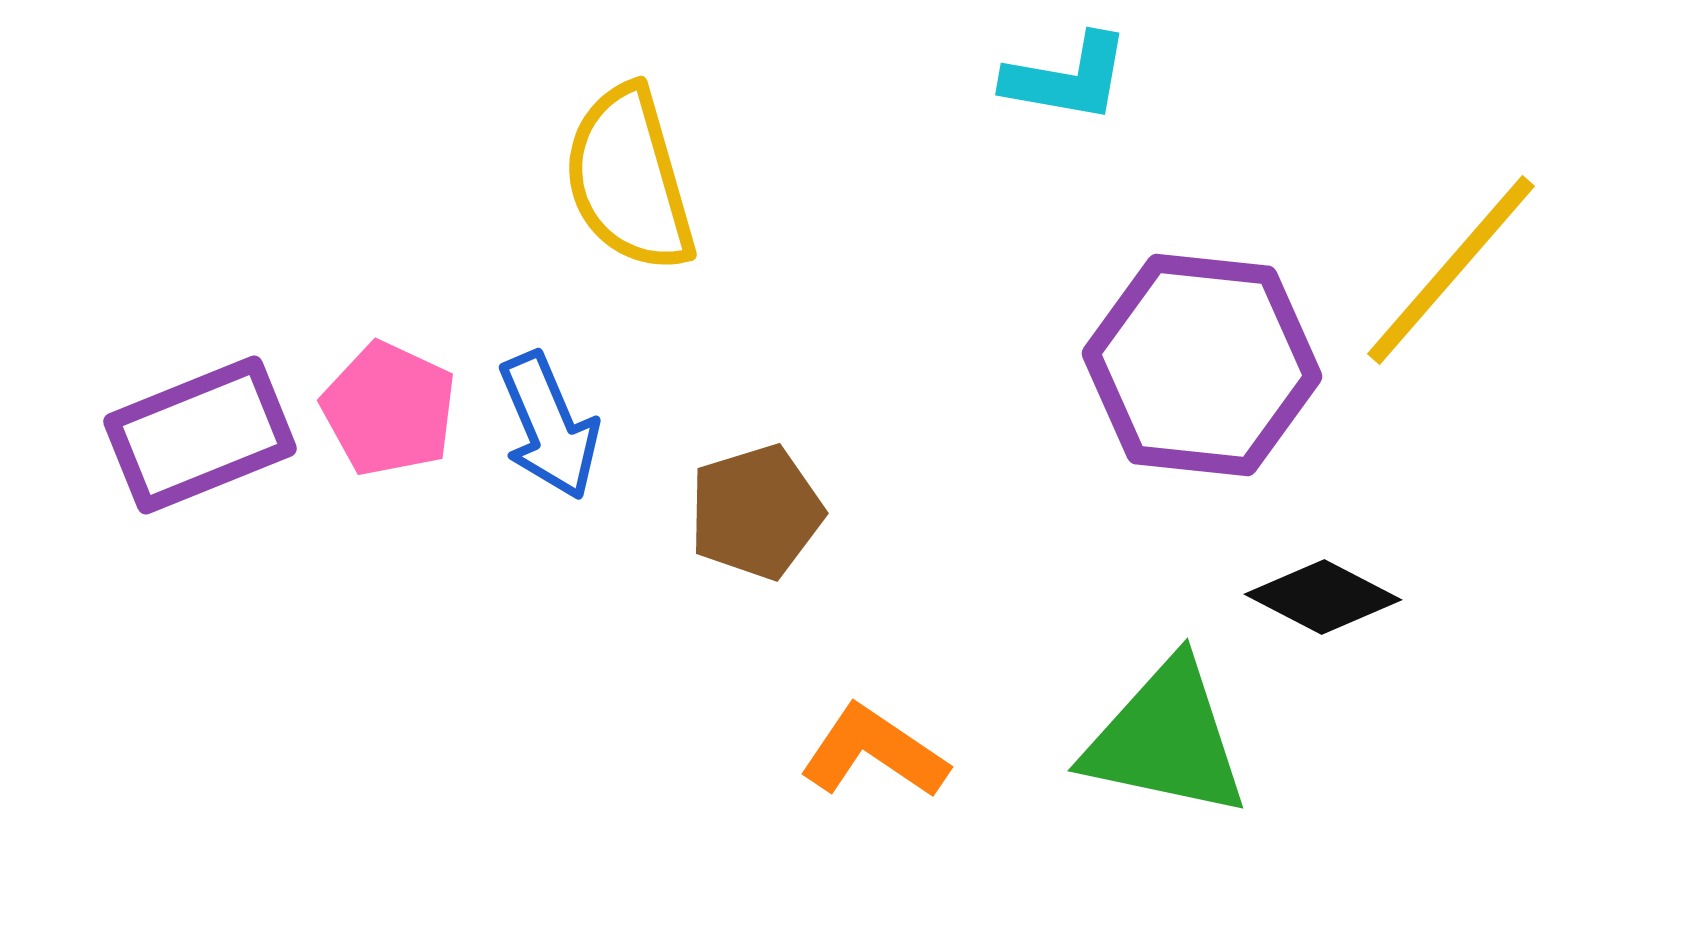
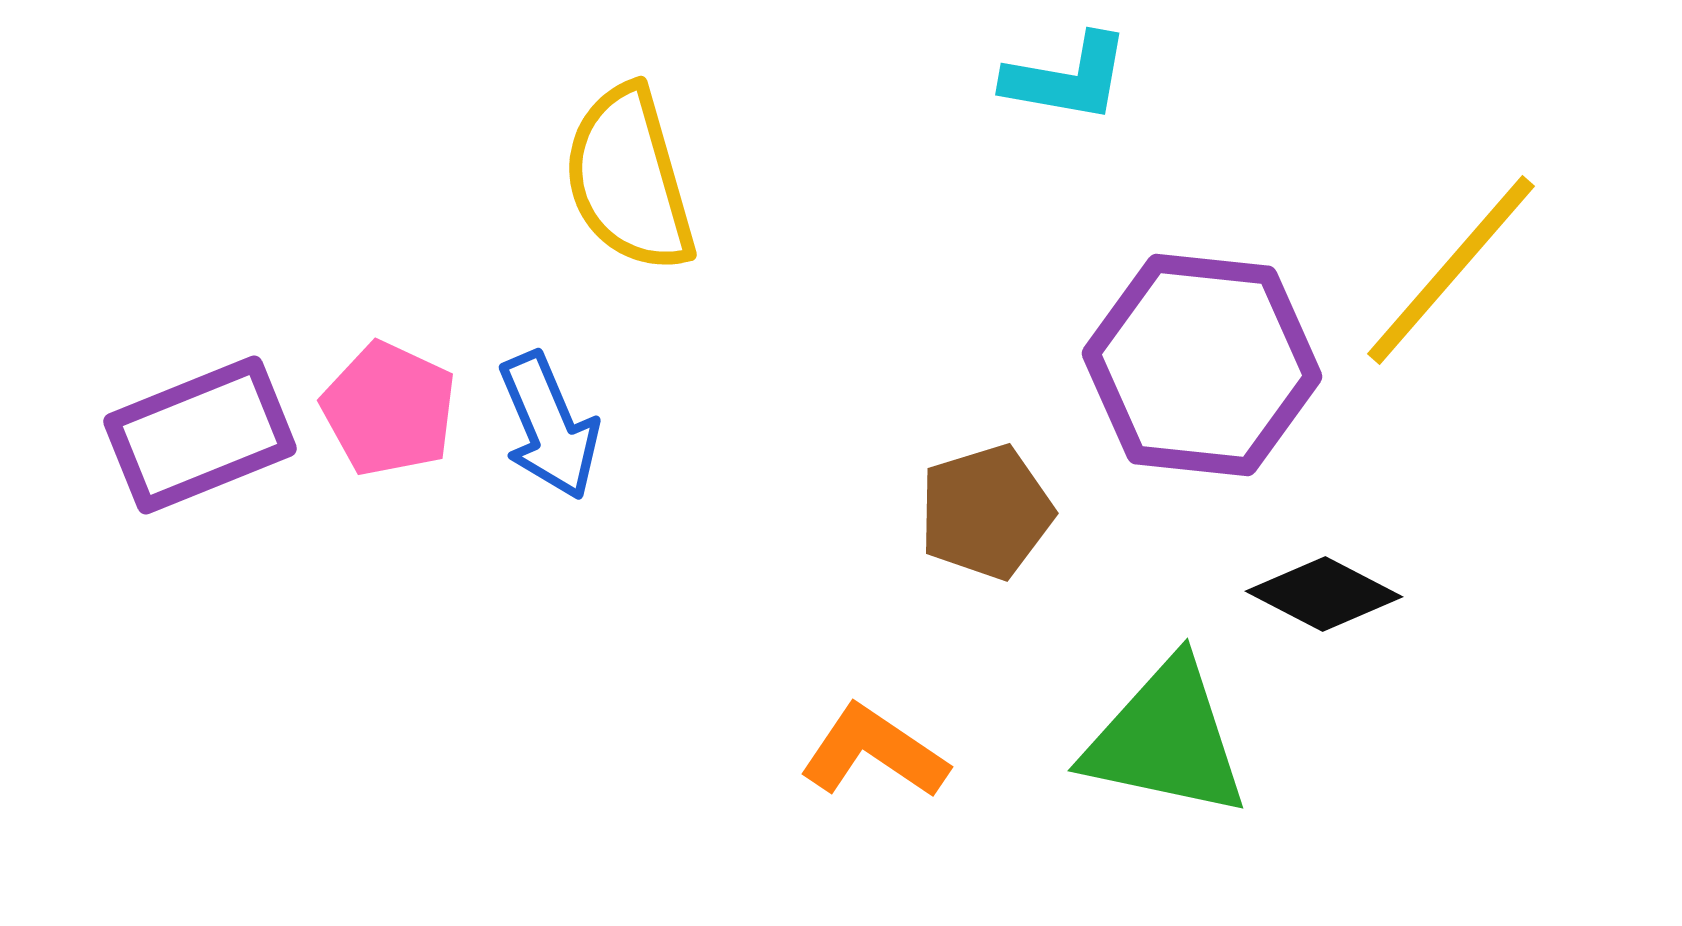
brown pentagon: moved 230 px right
black diamond: moved 1 px right, 3 px up
